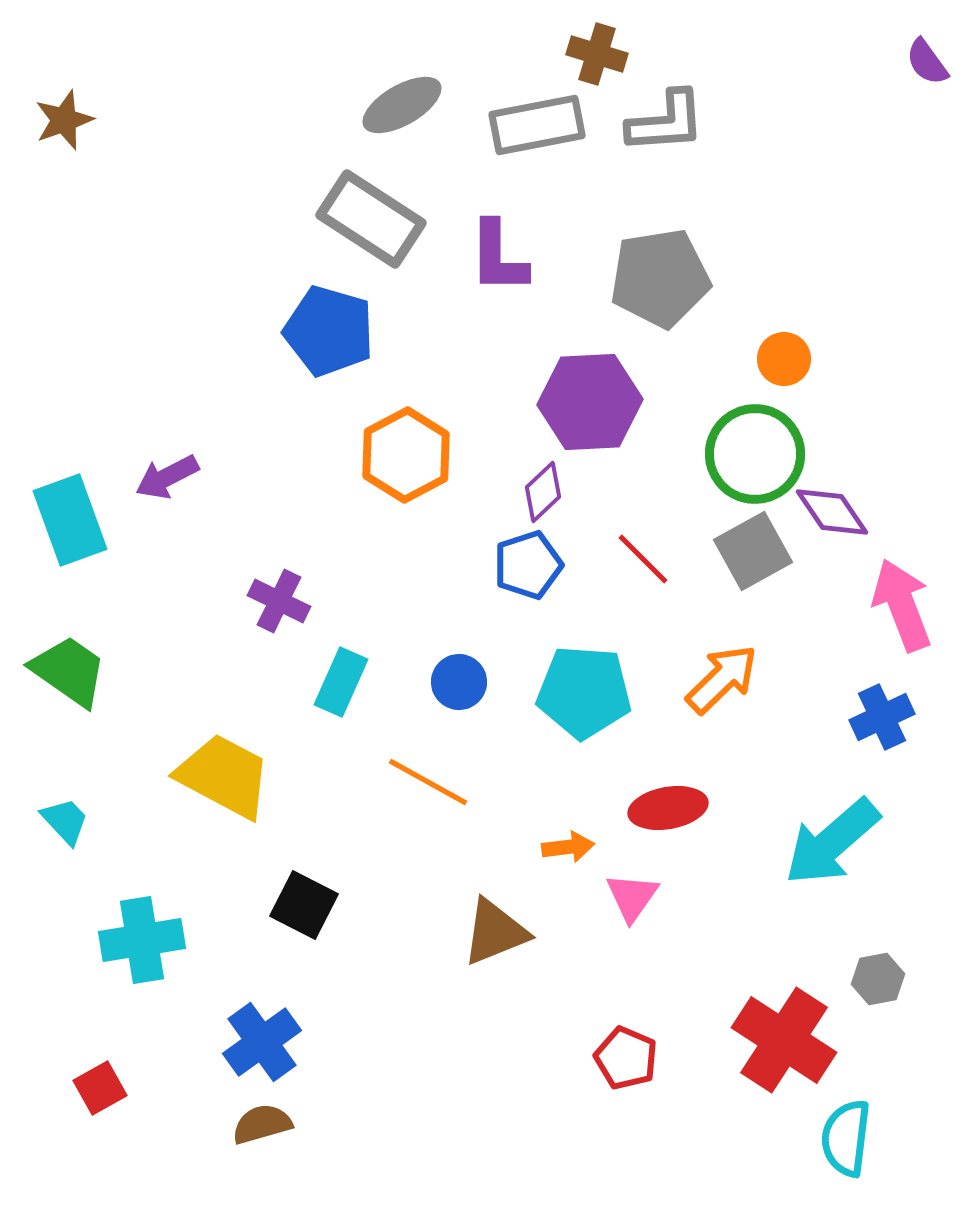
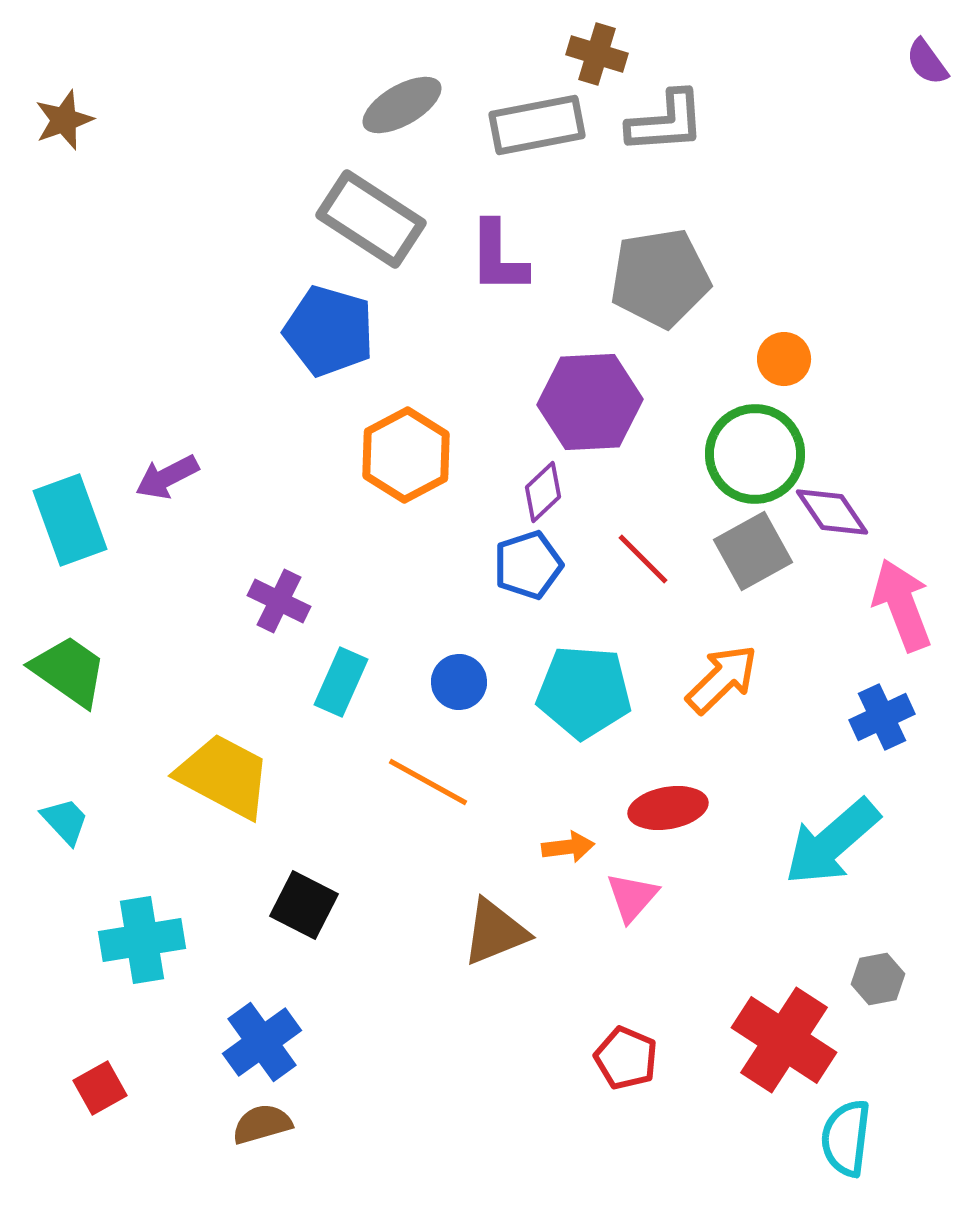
pink triangle at (632, 897): rotated 6 degrees clockwise
